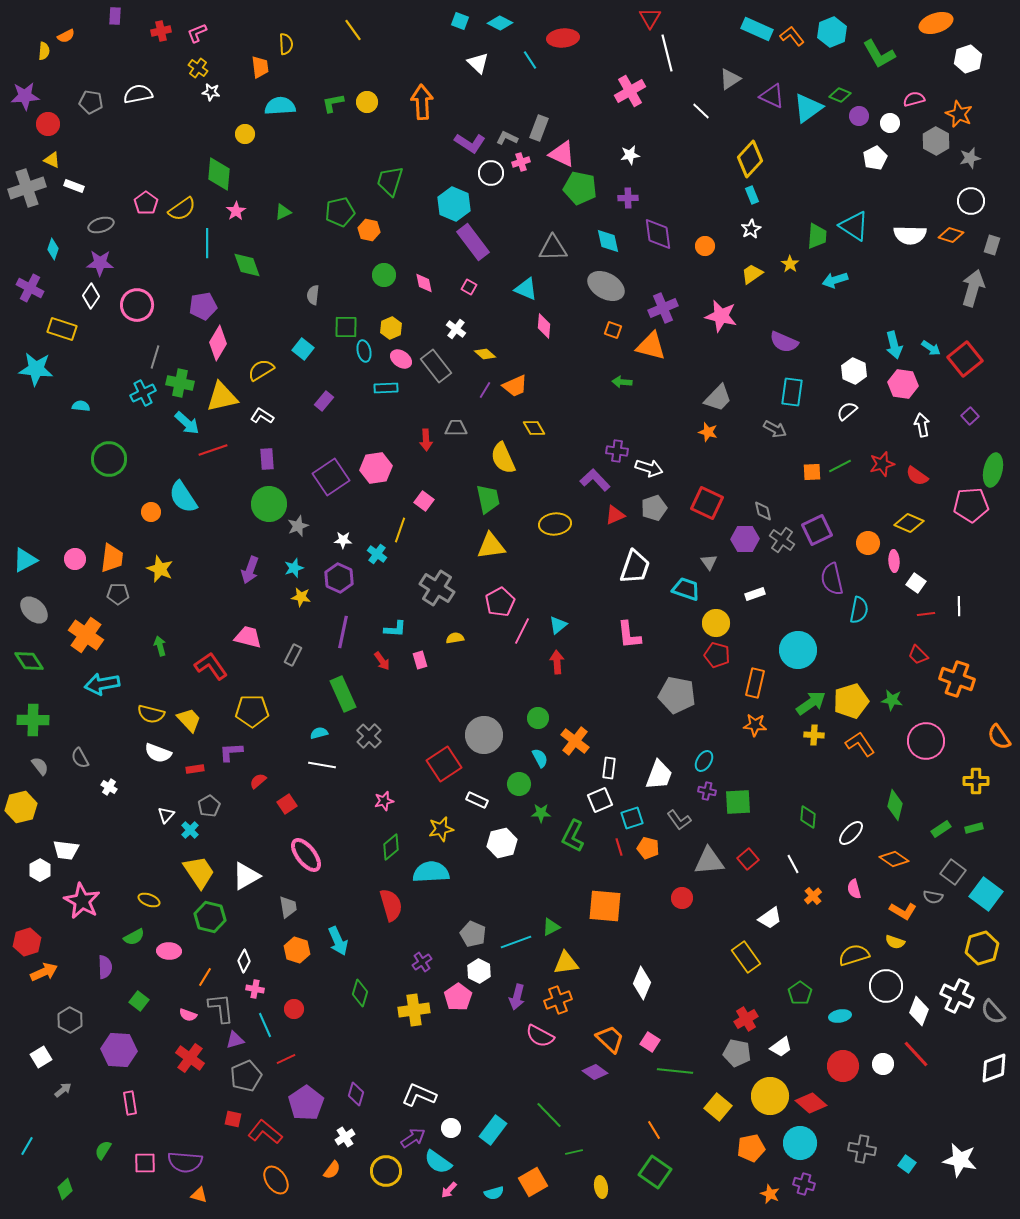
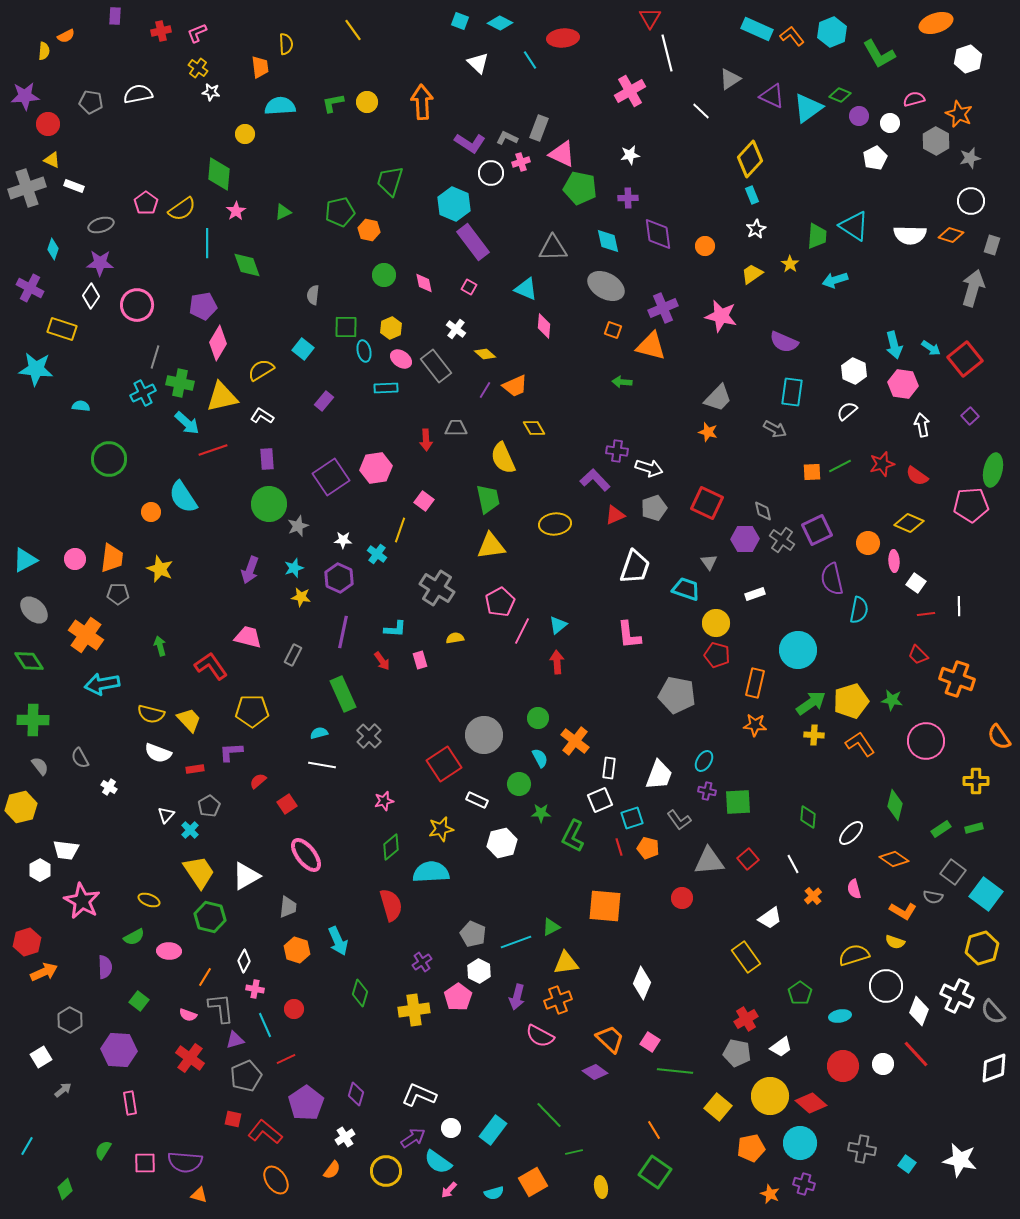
white star at (751, 229): moved 5 px right
gray trapezoid at (288, 907): rotated 15 degrees clockwise
